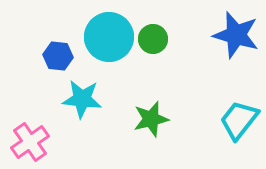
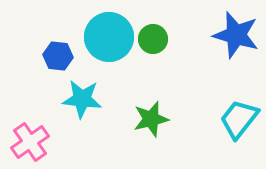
cyan trapezoid: moved 1 px up
